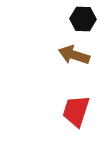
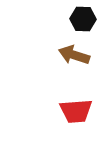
red trapezoid: rotated 112 degrees counterclockwise
